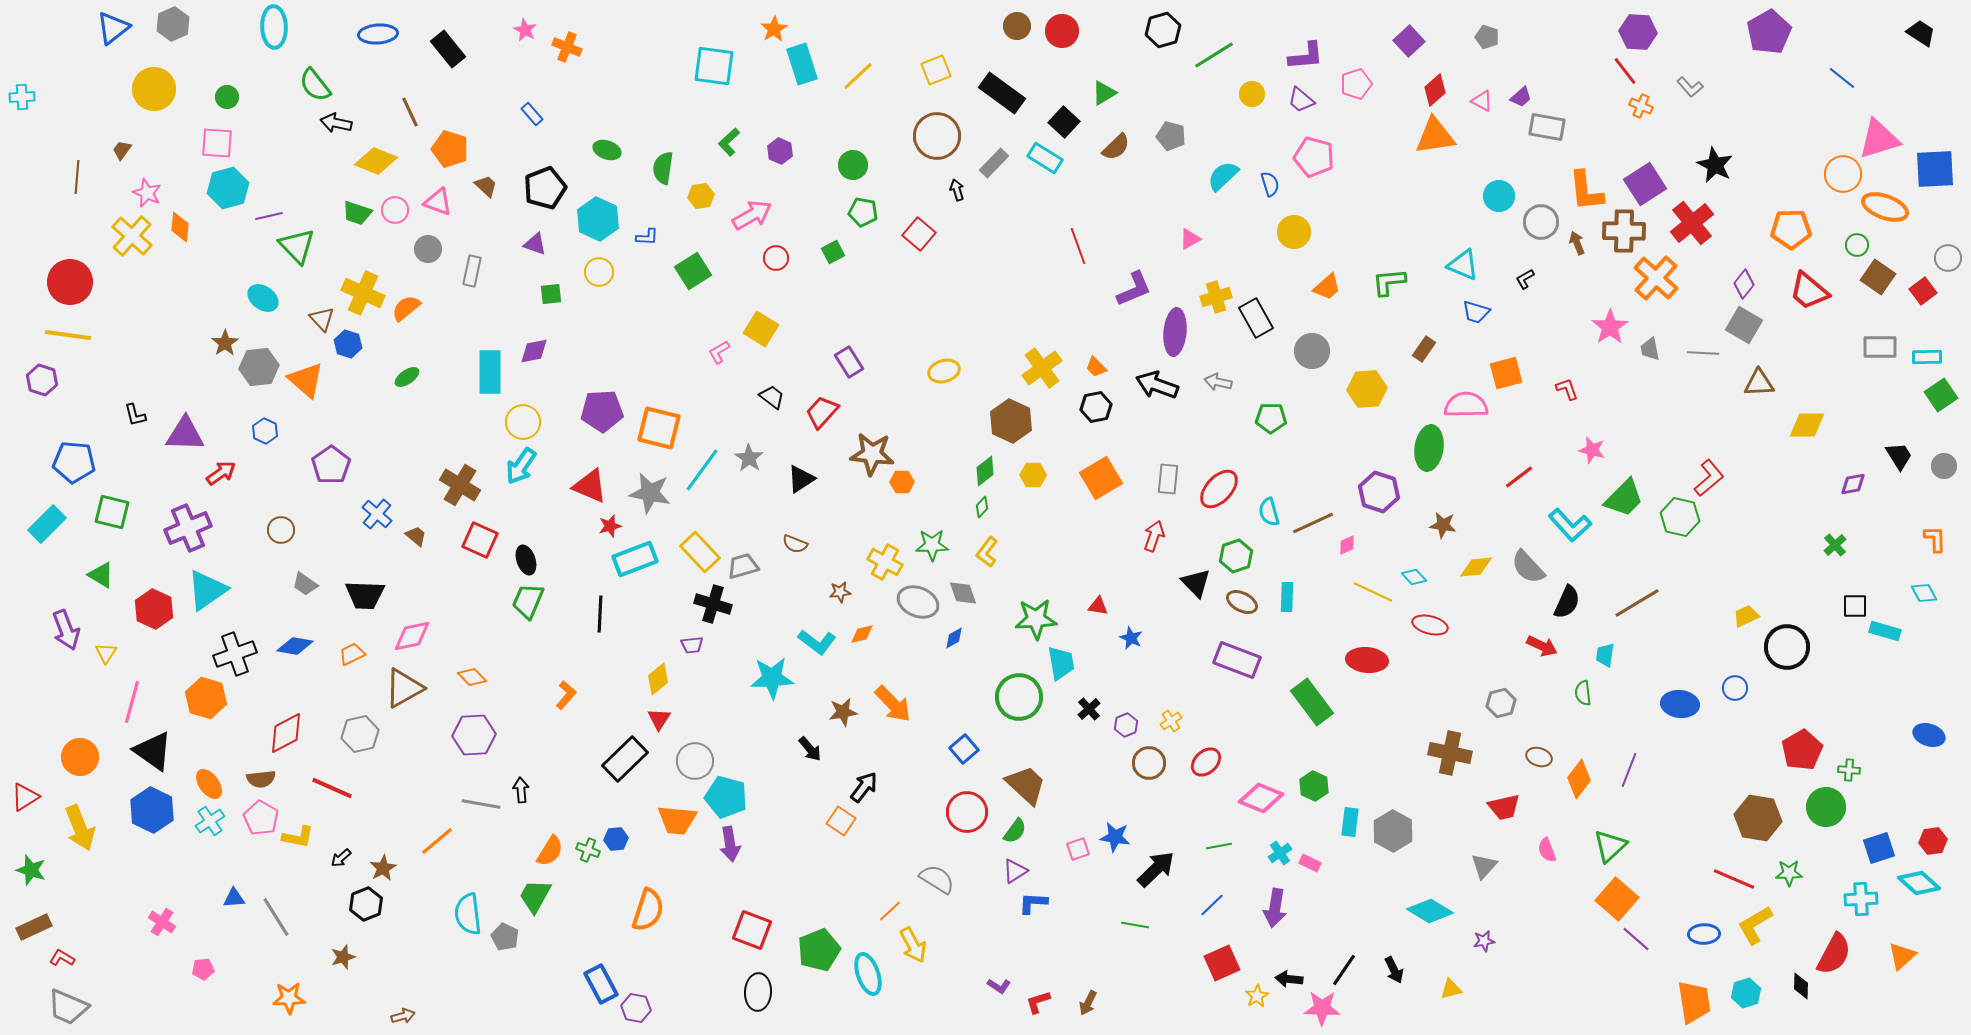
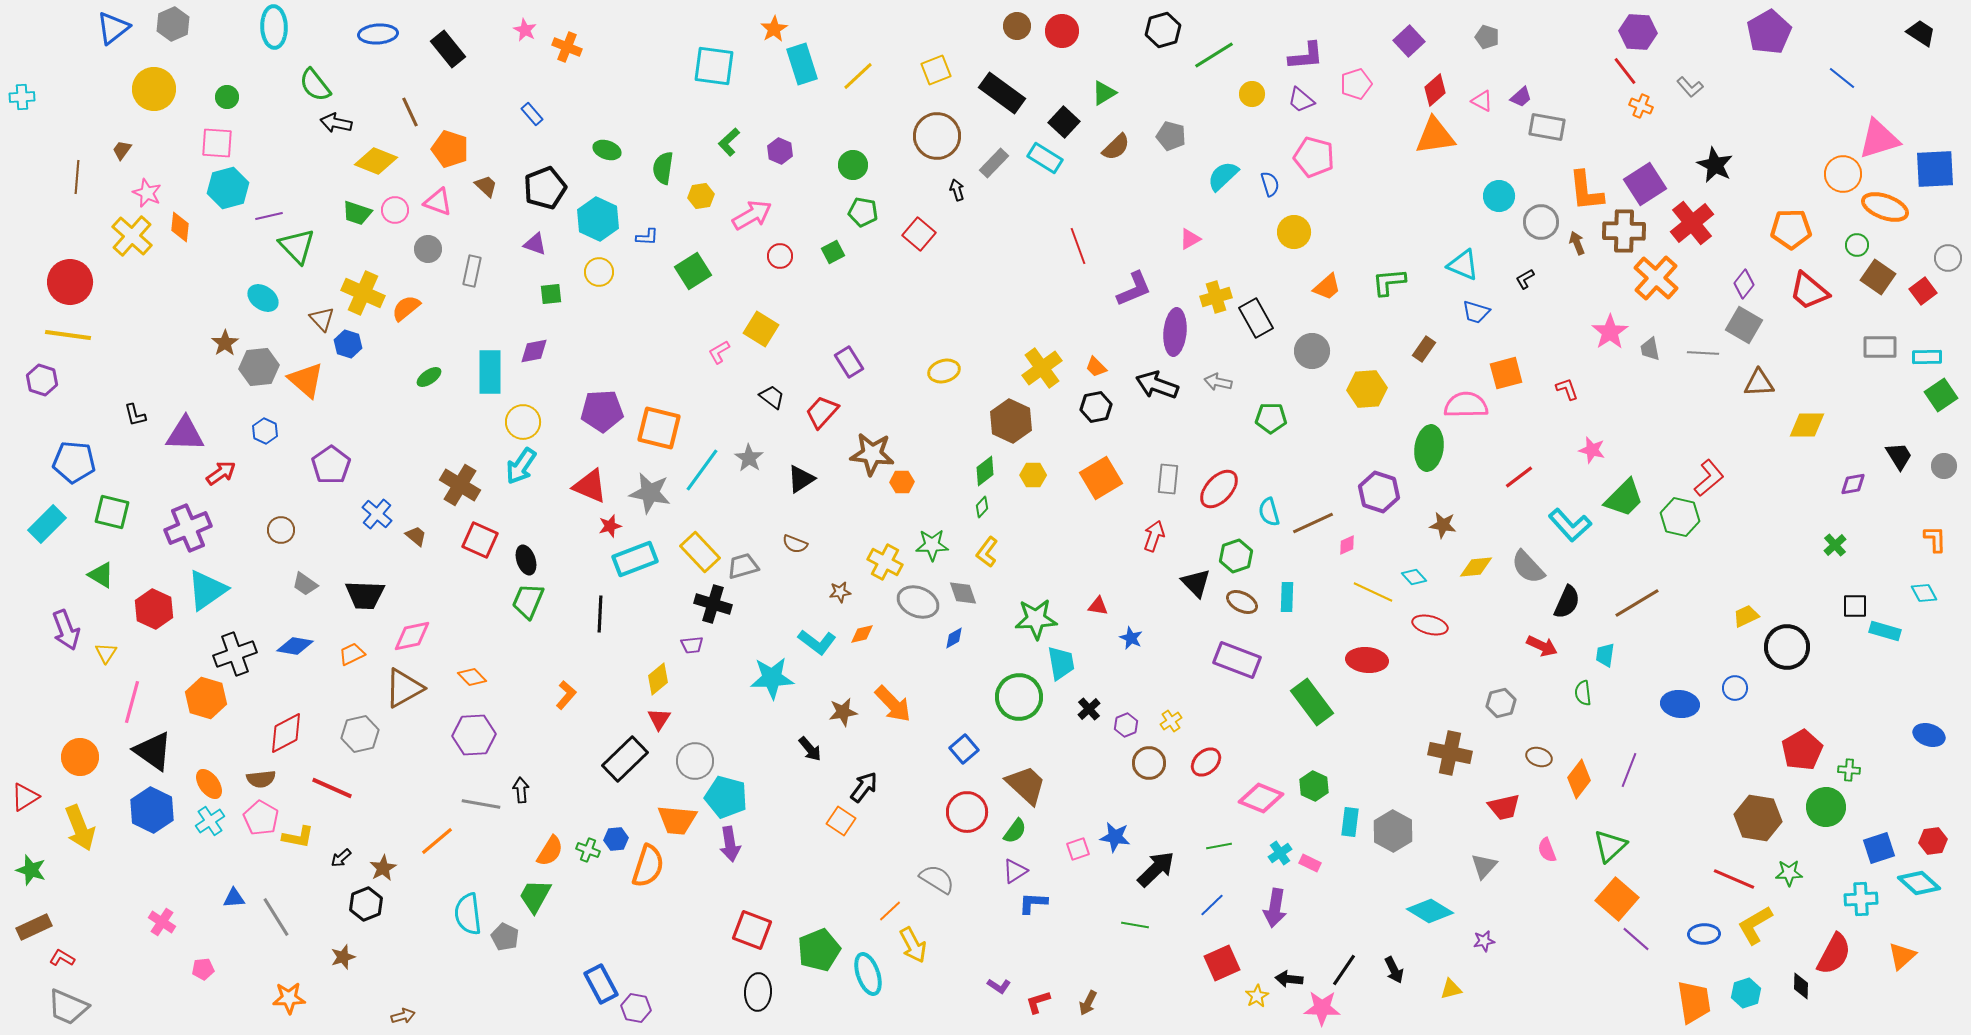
red circle at (776, 258): moved 4 px right, 2 px up
pink star at (1610, 327): moved 5 px down
green ellipse at (407, 377): moved 22 px right
orange semicircle at (648, 910): moved 44 px up
